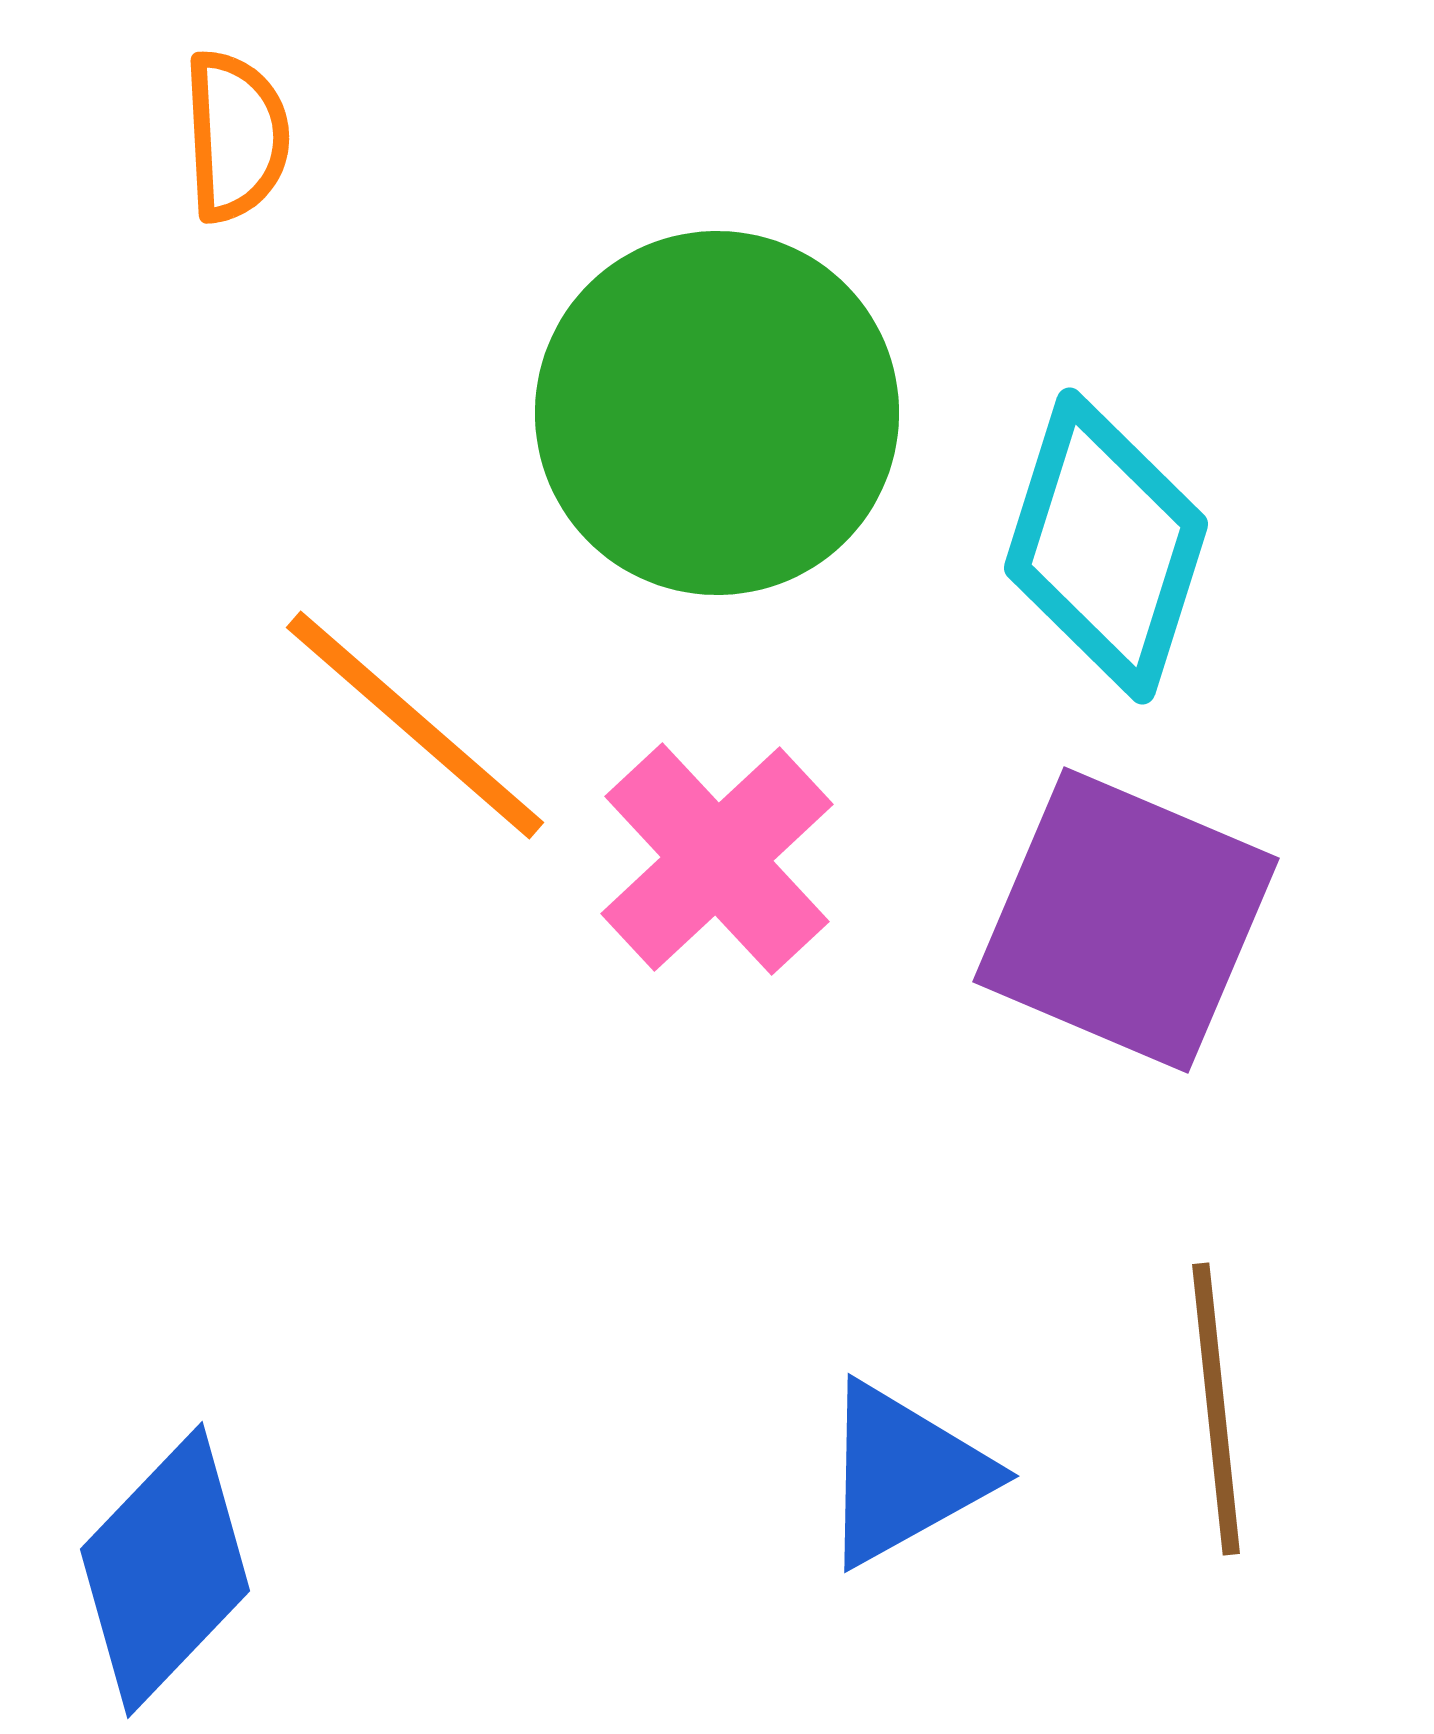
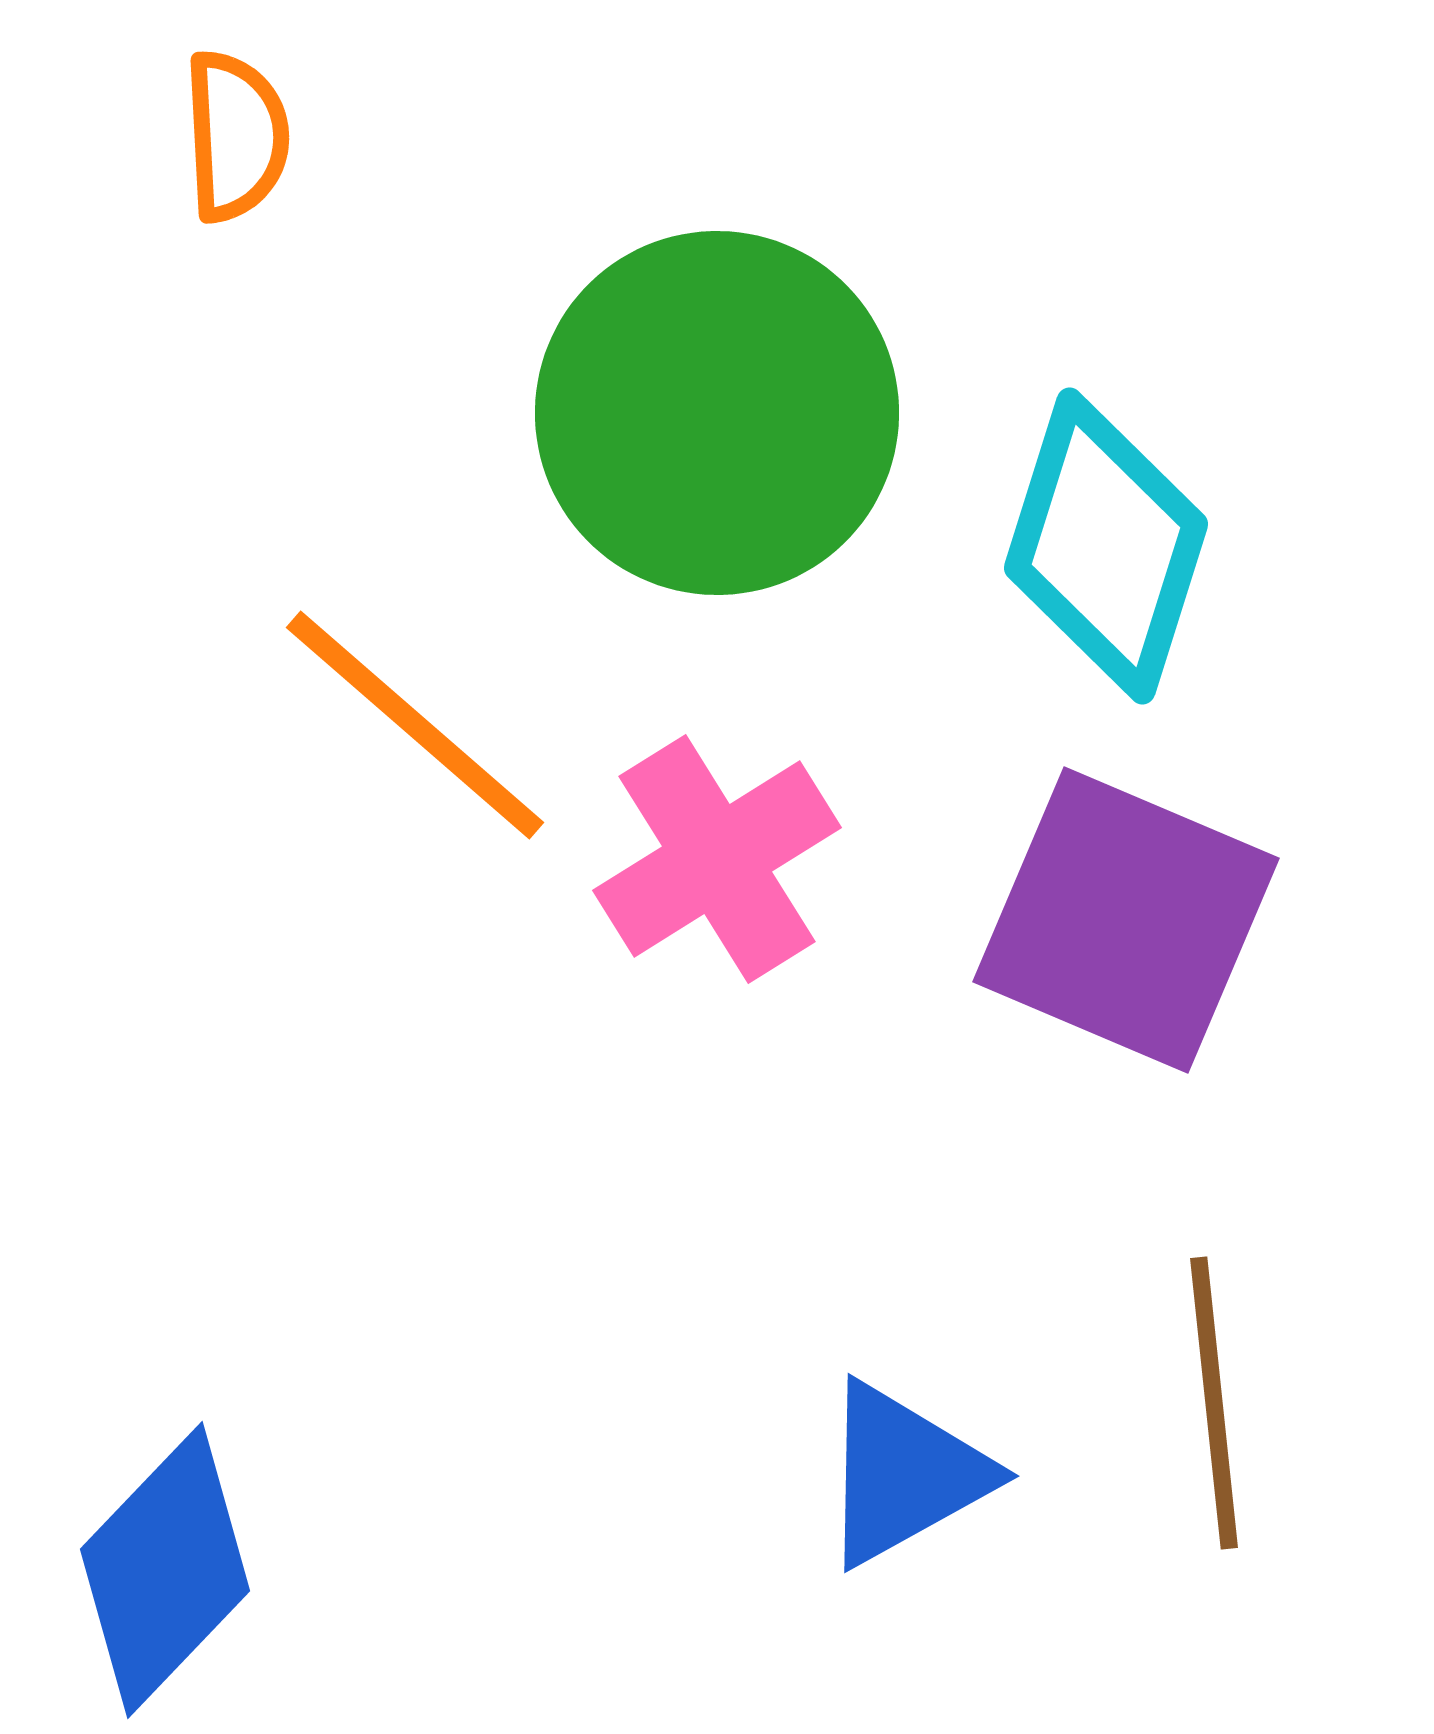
pink cross: rotated 11 degrees clockwise
brown line: moved 2 px left, 6 px up
